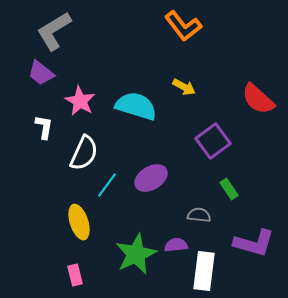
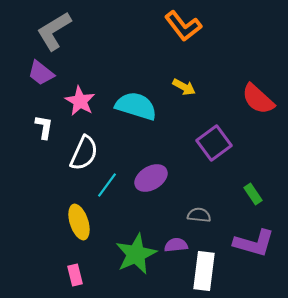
purple square: moved 1 px right, 2 px down
green rectangle: moved 24 px right, 5 px down
